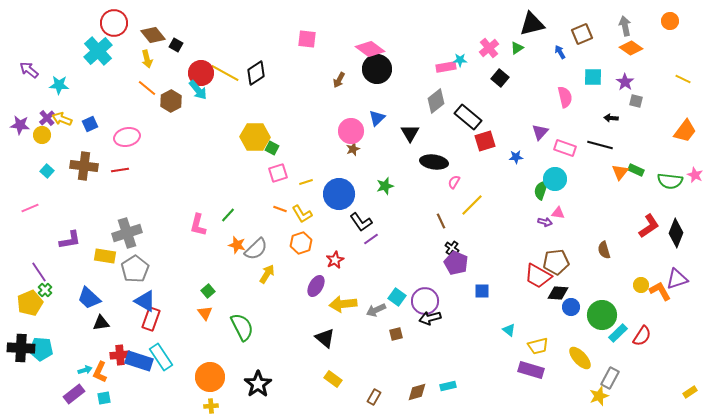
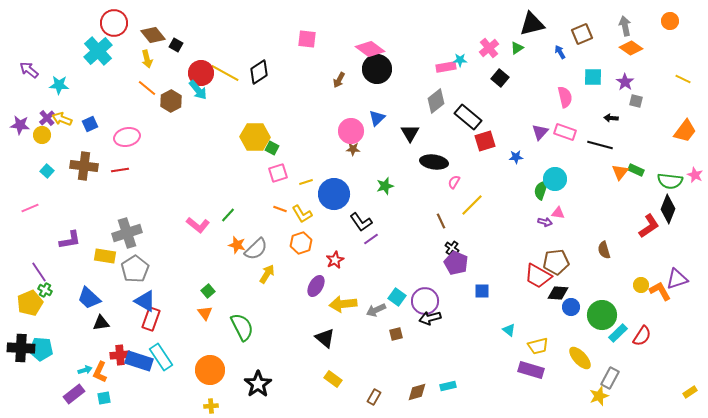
black diamond at (256, 73): moved 3 px right, 1 px up
pink rectangle at (565, 148): moved 16 px up
brown star at (353, 149): rotated 24 degrees clockwise
blue circle at (339, 194): moved 5 px left
pink L-shape at (198, 225): rotated 65 degrees counterclockwise
black diamond at (676, 233): moved 8 px left, 24 px up
green cross at (45, 290): rotated 16 degrees counterclockwise
orange circle at (210, 377): moved 7 px up
